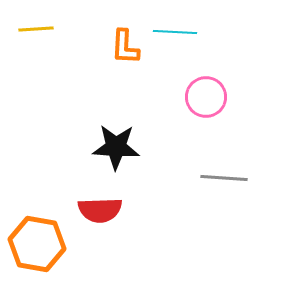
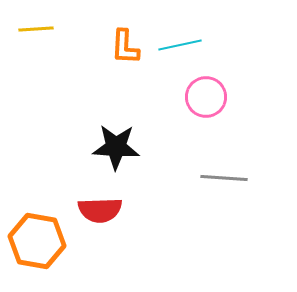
cyan line: moved 5 px right, 13 px down; rotated 15 degrees counterclockwise
orange hexagon: moved 3 px up
